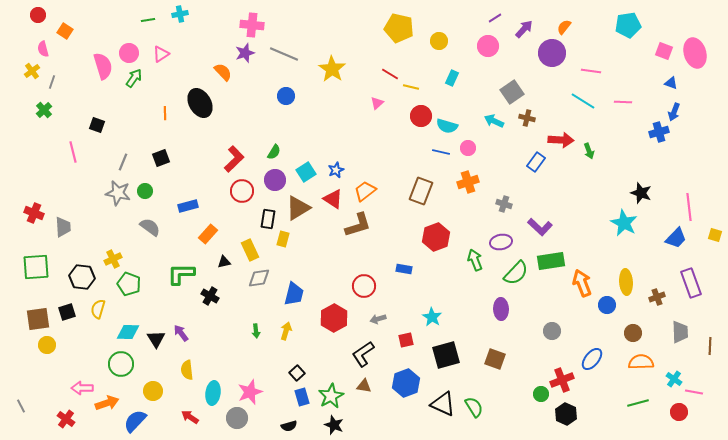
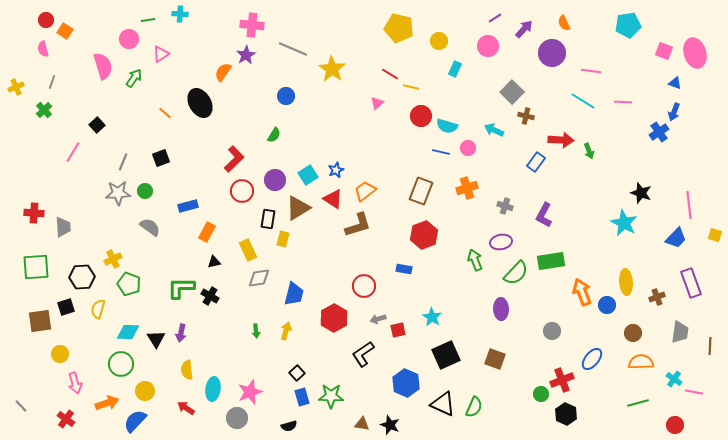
cyan cross at (180, 14): rotated 14 degrees clockwise
red circle at (38, 15): moved 8 px right, 5 px down
orange semicircle at (564, 27): moved 4 px up; rotated 63 degrees counterclockwise
pink circle at (129, 53): moved 14 px up
purple star at (245, 53): moved 1 px right, 2 px down; rotated 12 degrees counterclockwise
gray line at (284, 54): moved 9 px right, 5 px up
yellow cross at (32, 71): moved 16 px left, 16 px down; rotated 14 degrees clockwise
orange semicircle at (223, 72): rotated 102 degrees counterclockwise
cyan rectangle at (452, 78): moved 3 px right, 9 px up
blue triangle at (671, 83): moved 4 px right
gray square at (512, 92): rotated 10 degrees counterclockwise
orange line at (165, 113): rotated 48 degrees counterclockwise
brown cross at (527, 118): moved 1 px left, 2 px up
cyan arrow at (494, 121): moved 9 px down
black square at (97, 125): rotated 28 degrees clockwise
blue cross at (659, 132): rotated 18 degrees counterclockwise
pink line at (73, 152): rotated 45 degrees clockwise
green semicircle at (274, 152): moved 17 px up
cyan square at (306, 172): moved 2 px right, 3 px down
orange cross at (468, 182): moved 1 px left, 6 px down
gray star at (118, 193): rotated 15 degrees counterclockwise
gray cross at (504, 204): moved 1 px right, 2 px down
pink line at (689, 207): moved 2 px up
red cross at (34, 213): rotated 18 degrees counterclockwise
purple L-shape at (540, 227): moved 4 px right, 12 px up; rotated 75 degrees clockwise
orange rectangle at (208, 234): moved 1 px left, 2 px up; rotated 12 degrees counterclockwise
red hexagon at (436, 237): moved 12 px left, 2 px up
yellow rectangle at (250, 250): moved 2 px left
black triangle at (224, 262): moved 10 px left
green L-shape at (181, 274): moved 14 px down
black hexagon at (82, 277): rotated 10 degrees counterclockwise
orange arrow at (582, 283): moved 9 px down
black square at (67, 312): moved 1 px left, 5 px up
brown square at (38, 319): moved 2 px right, 2 px down
gray trapezoid at (680, 332): rotated 10 degrees clockwise
purple arrow at (181, 333): rotated 132 degrees counterclockwise
red square at (406, 340): moved 8 px left, 10 px up
yellow circle at (47, 345): moved 13 px right, 9 px down
black square at (446, 355): rotated 8 degrees counterclockwise
blue hexagon at (406, 383): rotated 16 degrees counterclockwise
brown triangle at (364, 386): moved 2 px left, 38 px down
pink arrow at (82, 388): moved 7 px left, 5 px up; rotated 105 degrees counterclockwise
yellow circle at (153, 391): moved 8 px left
cyan ellipse at (213, 393): moved 4 px up
green star at (331, 396): rotated 30 degrees clockwise
gray line at (21, 406): rotated 16 degrees counterclockwise
green semicircle at (474, 407): rotated 55 degrees clockwise
red circle at (679, 412): moved 4 px left, 13 px down
red arrow at (190, 417): moved 4 px left, 9 px up
black star at (334, 425): moved 56 px right
